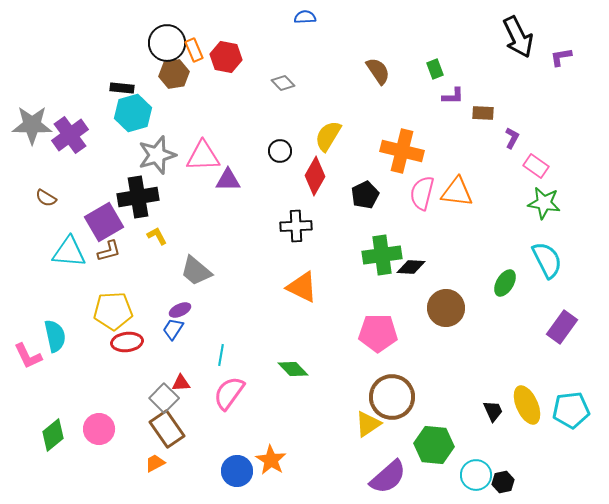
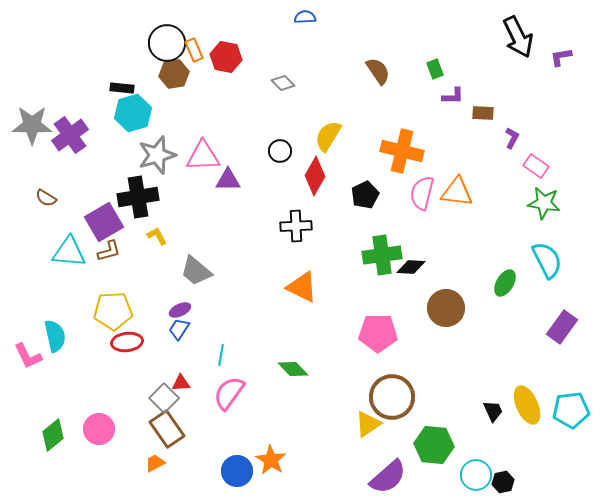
blue trapezoid at (173, 329): moved 6 px right
